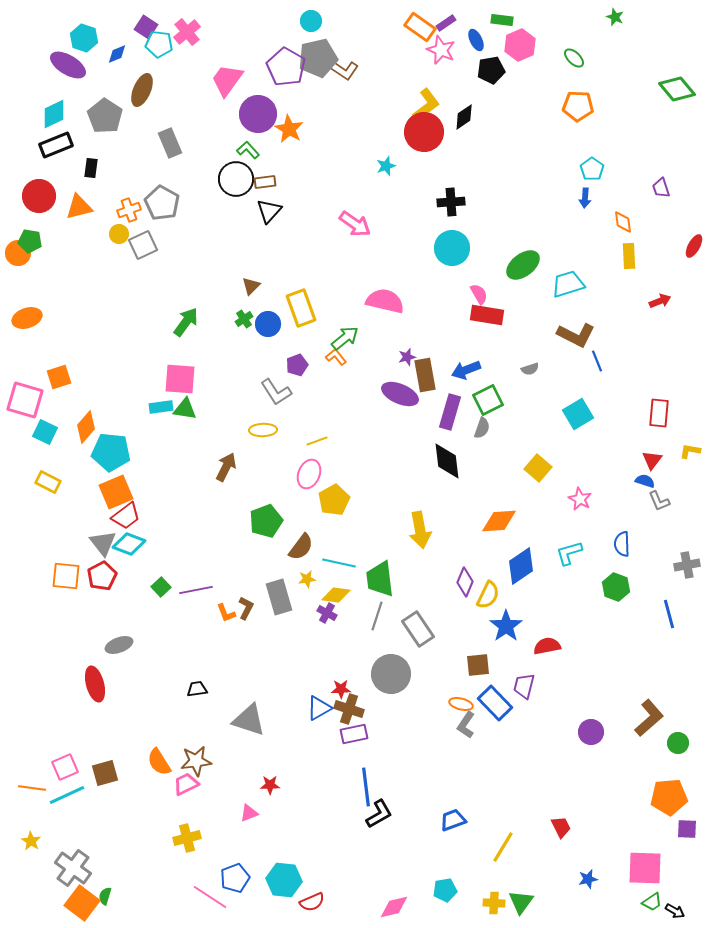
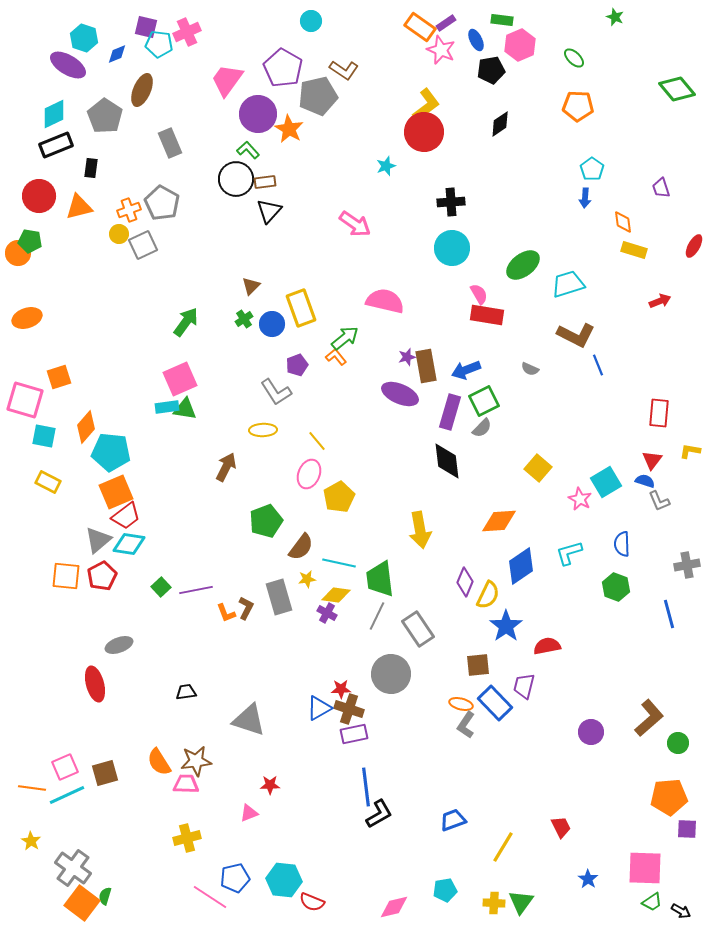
purple square at (146, 27): rotated 20 degrees counterclockwise
pink cross at (187, 32): rotated 16 degrees clockwise
gray pentagon at (318, 58): moved 38 px down
purple pentagon at (286, 67): moved 3 px left, 1 px down
black diamond at (464, 117): moved 36 px right, 7 px down
yellow rectangle at (629, 256): moved 5 px right, 6 px up; rotated 70 degrees counterclockwise
blue circle at (268, 324): moved 4 px right
blue line at (597, 361): moved 1 px right, 4 px down
gray semicircle at (530, 369): rotated 42 degrees clockwise
brown rectangle at (425, 375): moved 1 px right, 9 px up
pink square at (180, 379): rotated 28 degrees counterclockwise
green square at (488, 400): moved 4 px left, 1 px down
cyan rectangle at (161, 407): moved 6 px right
cyan square at (578, 414): moved 28 px right, 68 px down
gray semicircle at (482, 428): rotated 25 degrees clockwise
cyan square at (45, 432): moved 1 px left, 4 px down; rotated 15 degrees counterclockwise
yellow line at (317, 441): rotated 70 degrees clockwise
yellow pentagon at (334, 500): moved 5 px right, 3 px up
gray triangle at (103, 543): moved 5 px left, 3 px up; rotated 28 degrees clockwise
cyan diamond at (129, 544): rotated 12 degrees counterclockwise
gray line at (377, 616): rotated 8 degrees clockwise
black trapezoid at (197, 689): moved 11 px left, 3 px down
pink trapezoid at (186, 784): rotated 28 degrees clockwise
blue pentagon at (235, 878): rotated 8 degrees clockwise
blue star at (588, 879): rotated 24 degrees counterclockwise
red semicircle at (312, 902): rotated 45 degrees clockwise
black arrow at (675, 911): moved 6 px right
